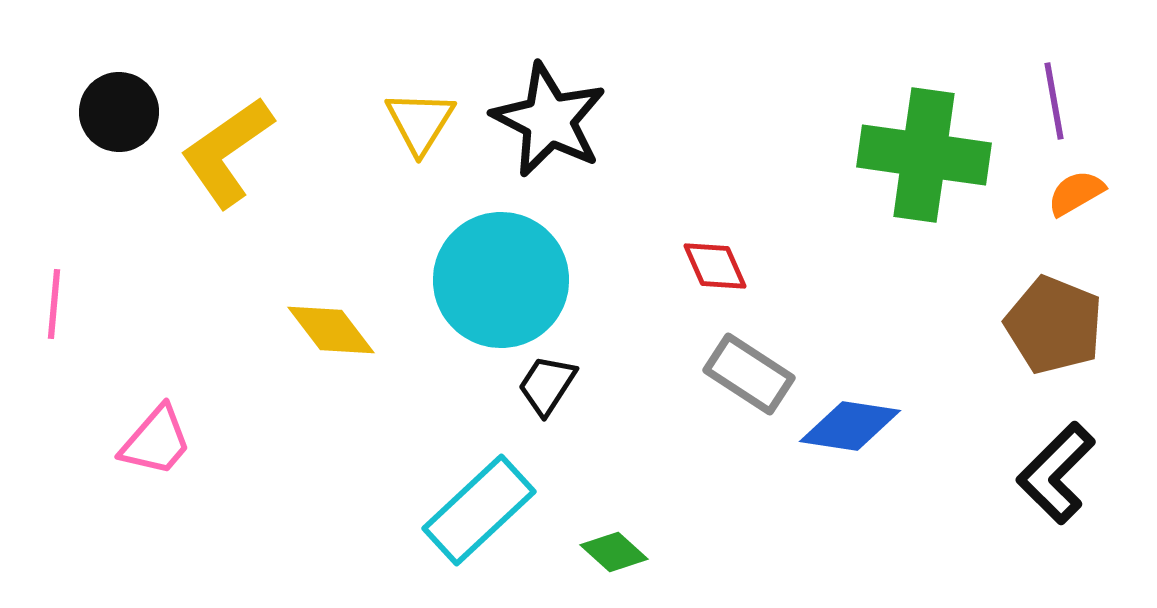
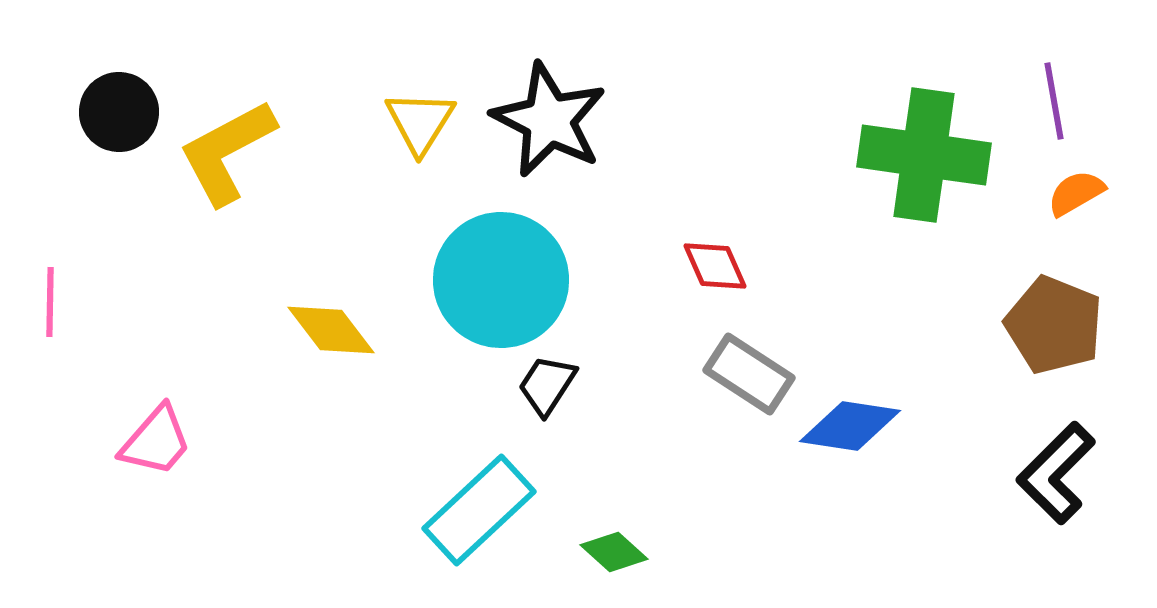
yellow L-shape: rotated 7 degrees clockwise
pink line: moved 4 px left, 2 px up; rotated 4 degrees counterclockwise
